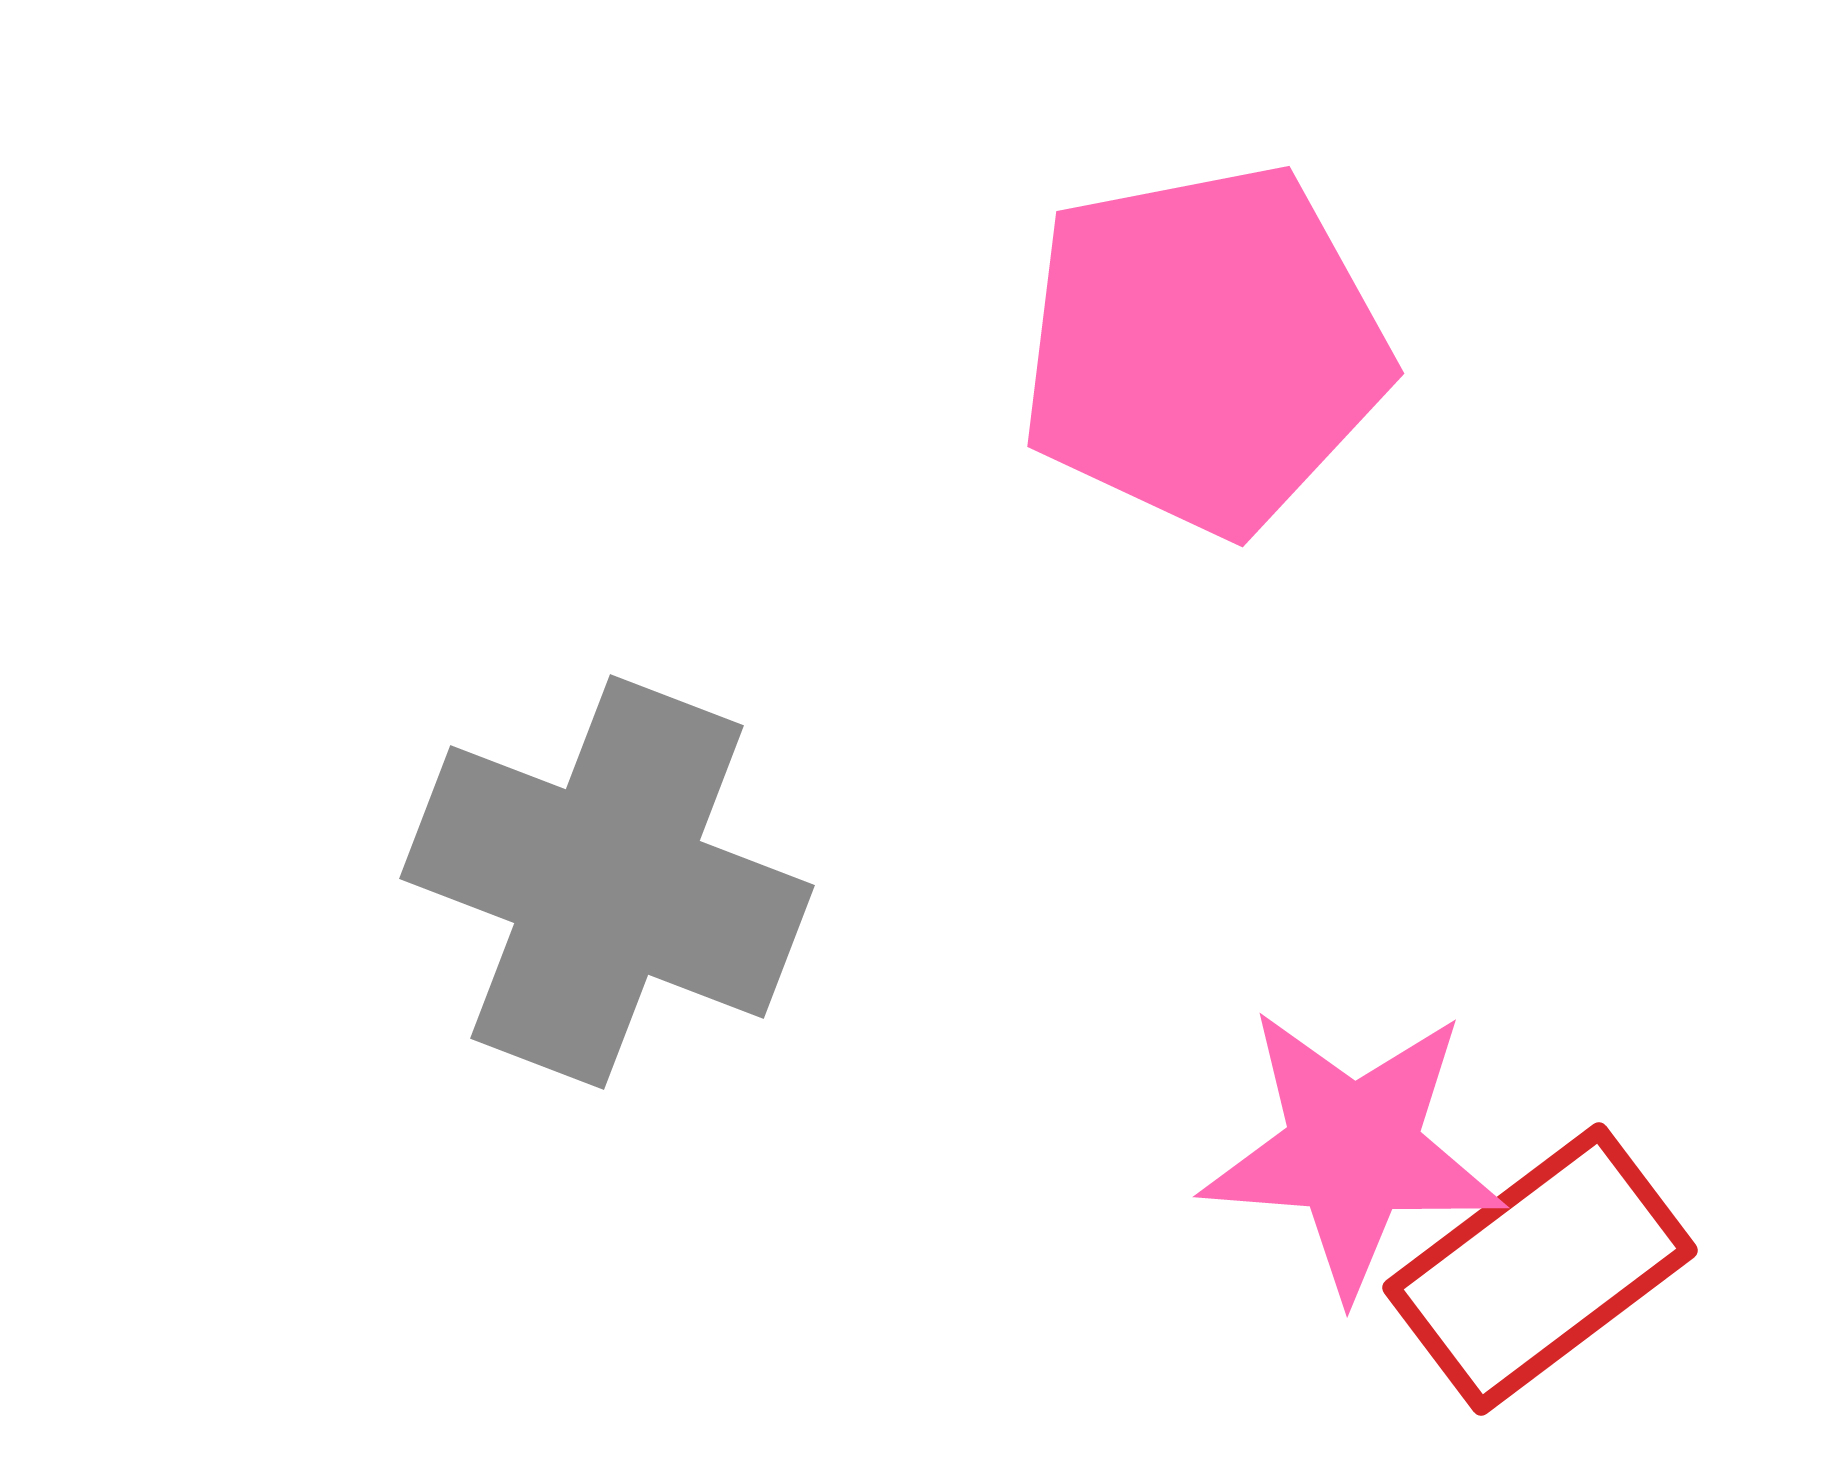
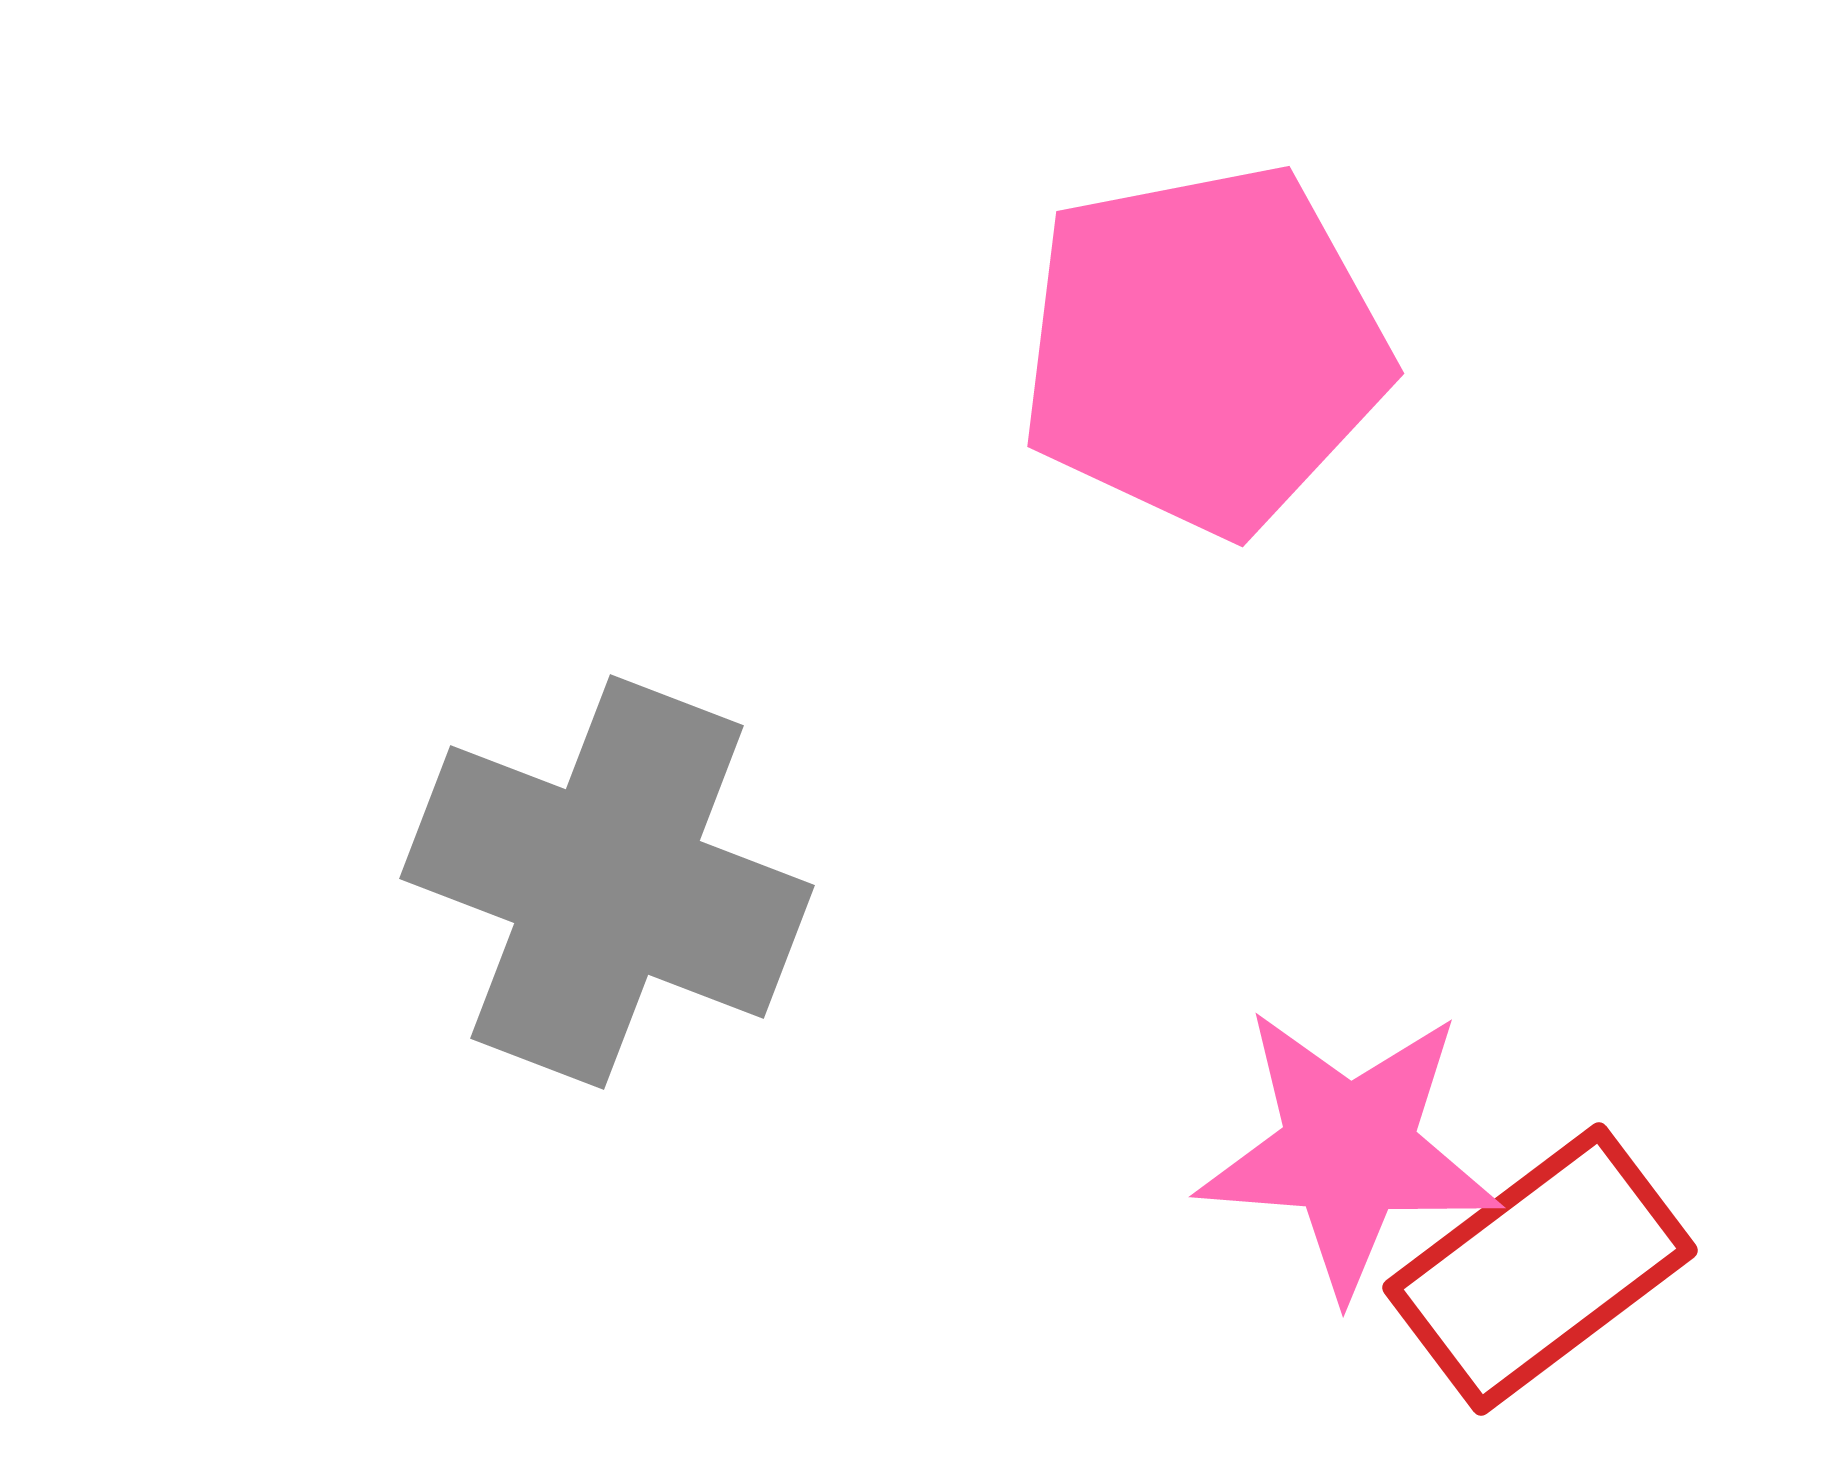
pink star: moved 4 px left
